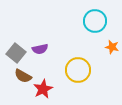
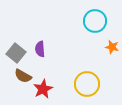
purple semicircle: rotated 98 degrees clockwise
yellow circle: moved 9 px right, 14 px down
